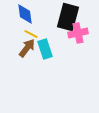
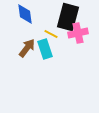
yellow line: moved 20 px right
